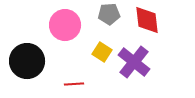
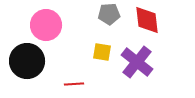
pink circle: moved 19 px left
yellow square: rotated 24 degrees counterclockwise
purple cross: moved 3 px right
